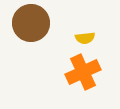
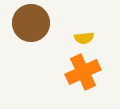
yellow semicircle: moved 1 px left
